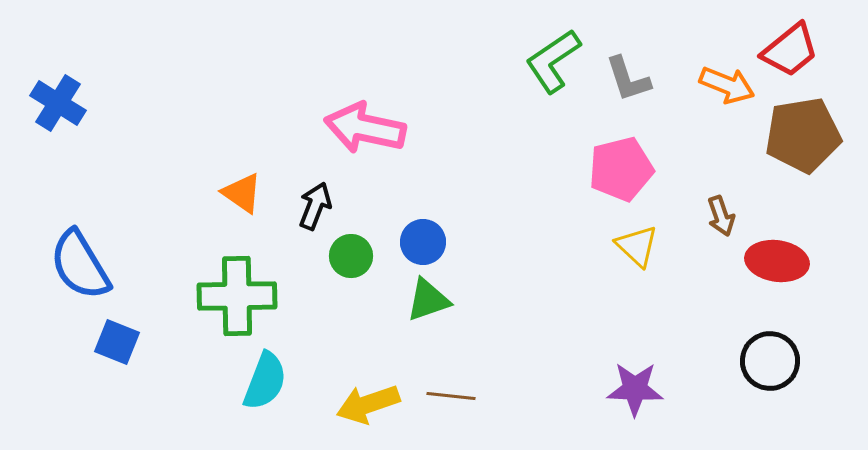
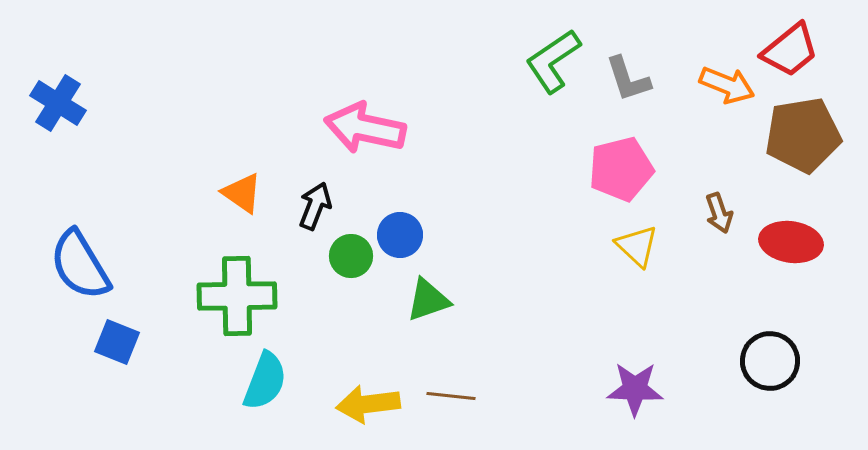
brown arrow: moved 2 px left, 3 px up
blue circle: moved 23 px left, 7 px up
red ellipse: moved 14 px right, 19 px up
yellow arrow: rotated 12 degrees clockwise
